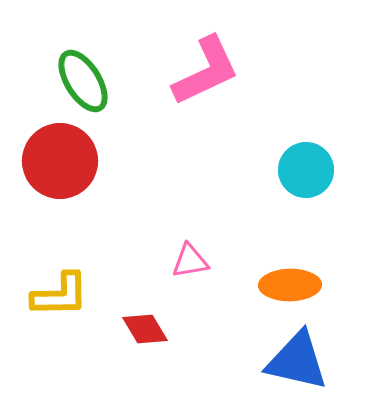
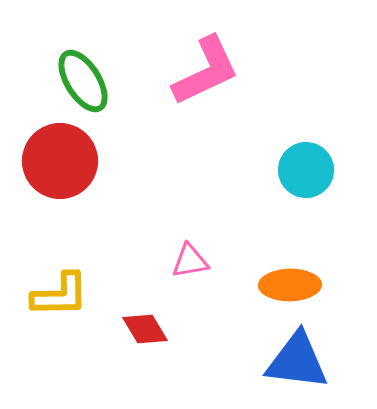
blue triangle: rotated 6 degrees counterclockwise
